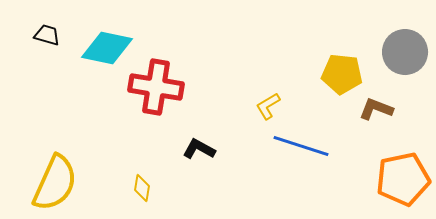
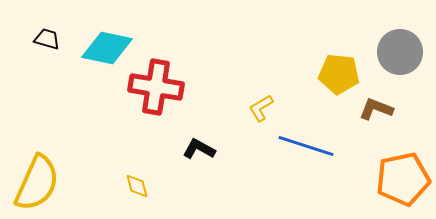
black trapezoid: moved 4 px down
gray circle: moved 5 px left
yellow pentagon: moved 3 px left
yellow L-shape: moved 7 px left, 2 px down
blue line: moved 5 px right
yellow semicircle: moved 18 px left
yellow diamond: moved 5 px left, 2 px up; rotated 24 degrees counterclockwise
